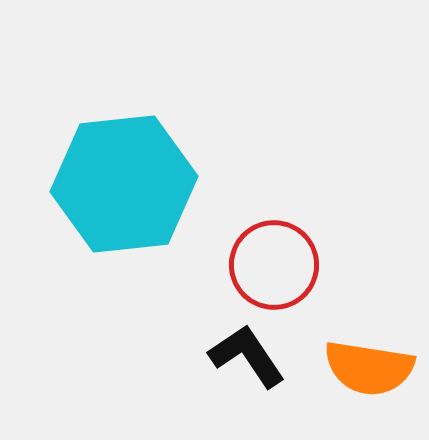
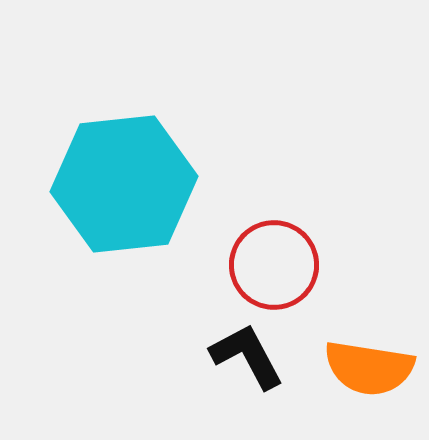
black L-shape: rotated 6 degrees clockwise
